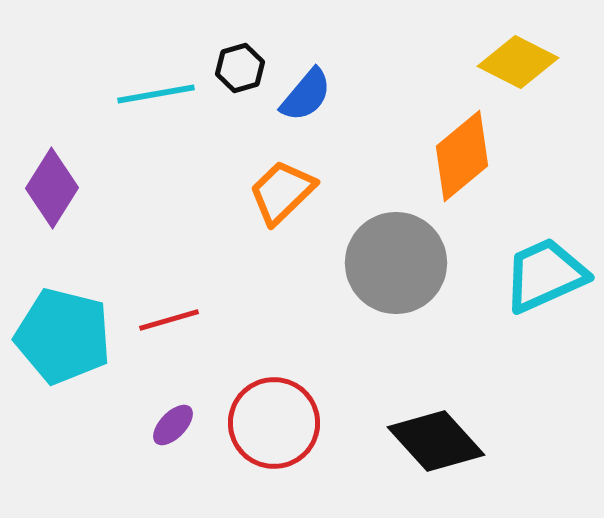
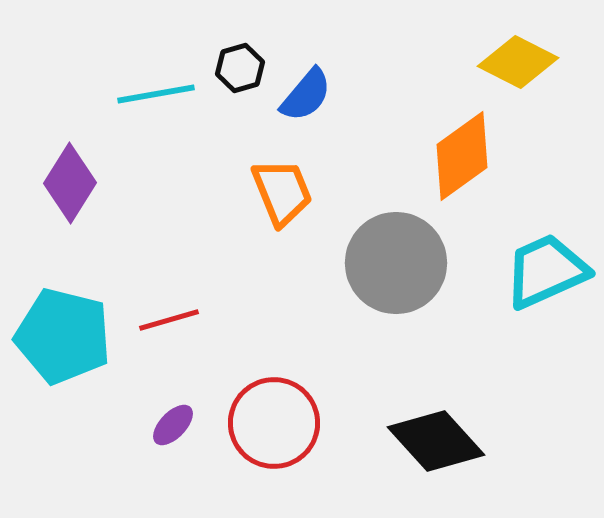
orange diamond: rotated 4 degrees clockwise
purple diamond: moved 18 px right, 5 px up
orange trapezoid: rotated 112 degrees clockwise
cyan trapezoid: moved 1 px right, 4 px up
